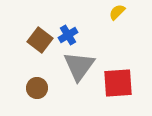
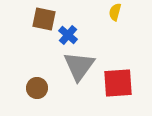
yellow semicircle: moved 2 px left; rotated 30 degrees counterclockwise
blue cross: rotated 18 degrees counterclockwise
brown square: moved 4 px right, 21 px up; rotated 25 degrees counterclockwise
